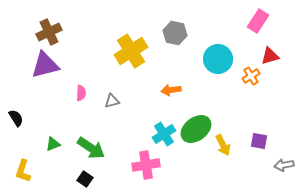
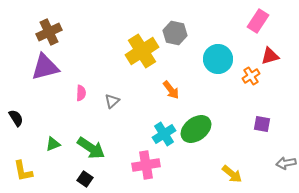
yellow cross: moved 11 px right
purple triangle: moved 2 px down
orange arrow: rotated 120 degrees counterclockwise
gray triangle: rotated 28 degrees counterclockwise
purple square: moved 3 px right, 17 px up
yellow arrow: moved 9 px right, 29 px down; rotated 25 degrees counterclockwise
gray arrow: moved 2 px right, 2 px up
yellow L-shape: rotated 30 degrees counterclockwise
